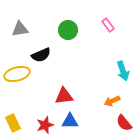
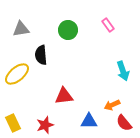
gray triangle: moved 1 px right
black semicircle: rotated 108 degrees clockwise
yellow ellipse: rotated 25 degrees counterclockwise
orange arrow: moved 4 px down
blue triangle: moved 19 px right
